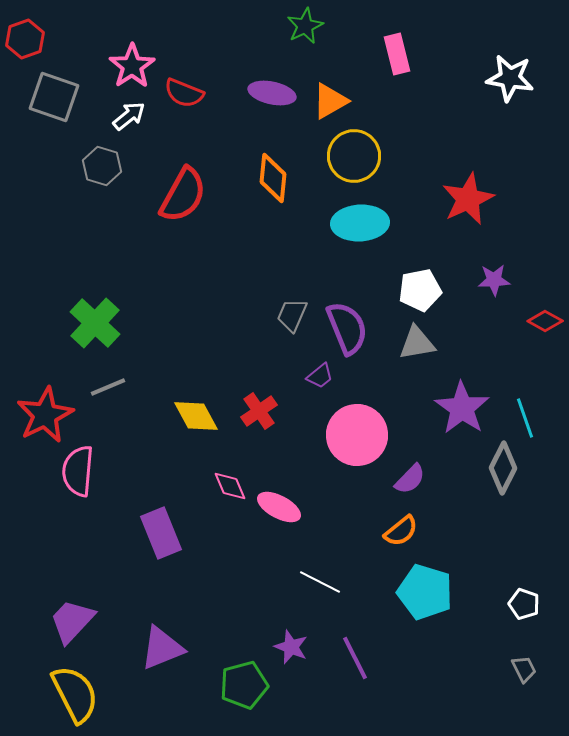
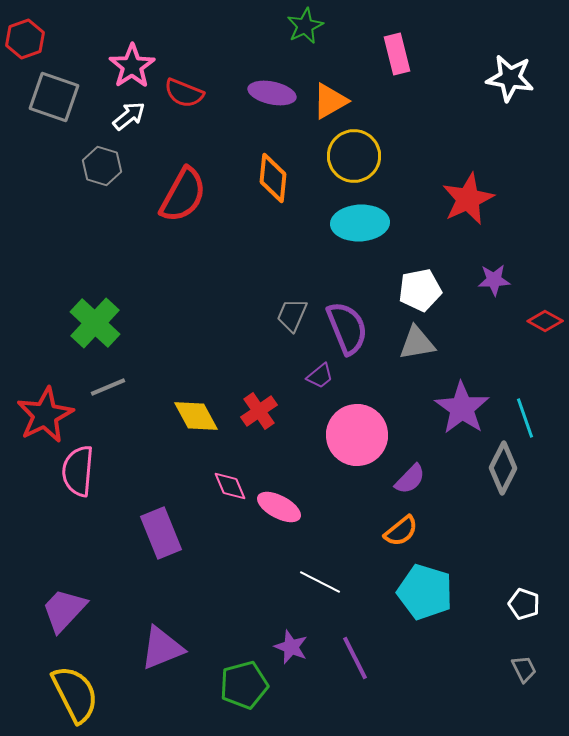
purple trapezoid at (72, 621): moved 8 px left, 11 px up
